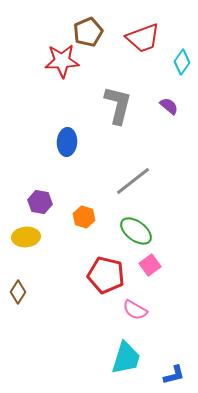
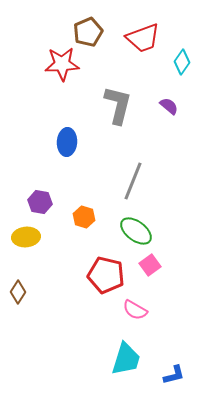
red star: moved 3 px down
gray line: rotated 30 degrees counterclockwise
cyan trapezoid: moved 1 px down
